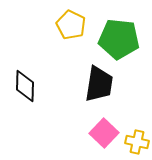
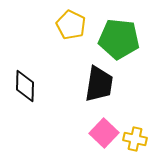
yellow cross: moved 2 px left, 3 px up
